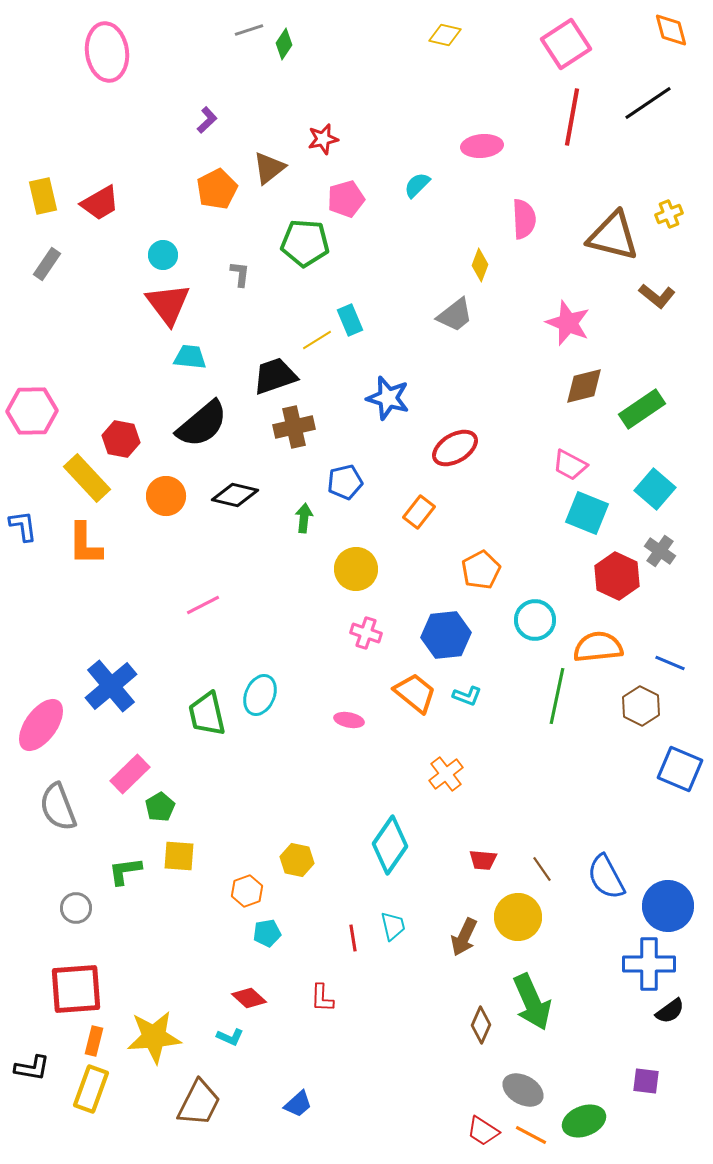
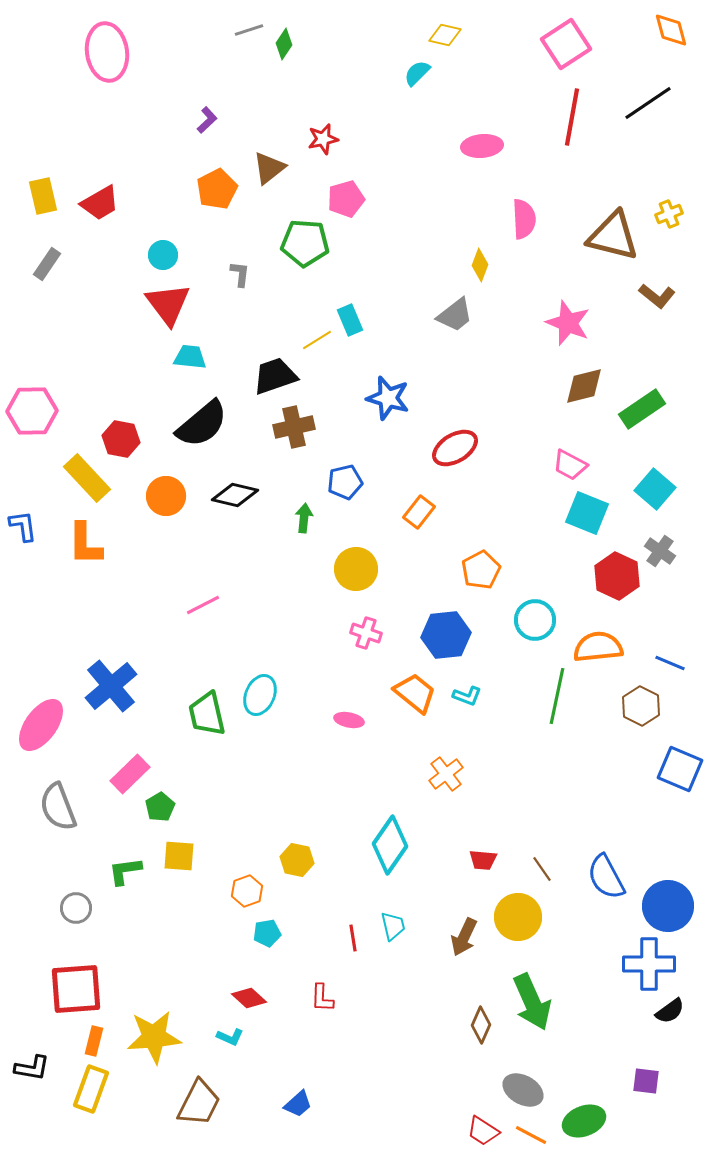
cyan semicircle at (417, 185): moved 112 px up
